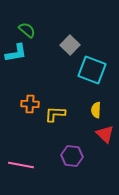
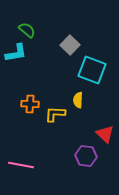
yellow semicircle: moved 18 px left, 10 px up
purple hexagon: moved 14 px right
